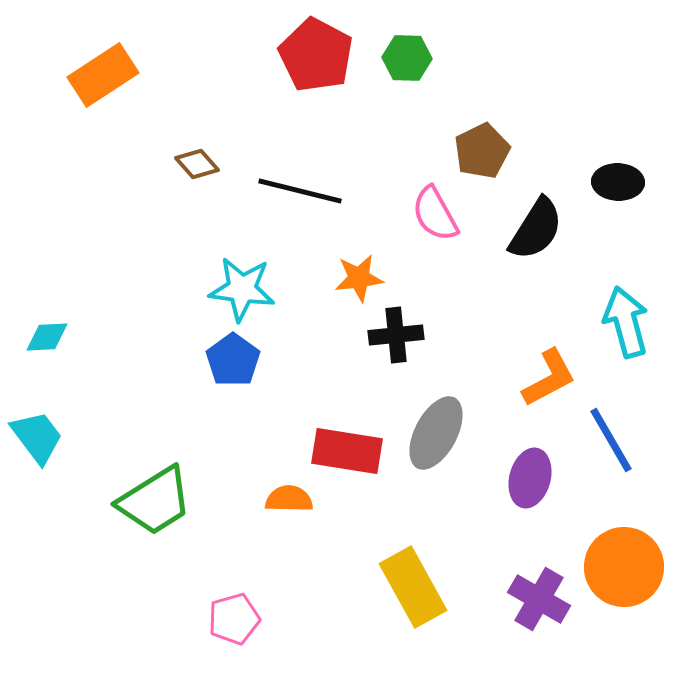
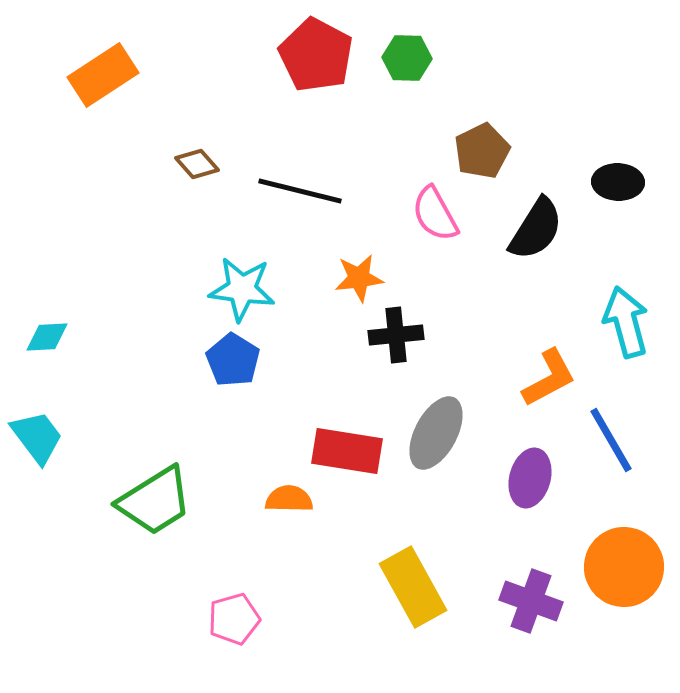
blue pentagon: rotated 4 degrees counterclockwise
purple cross: moved 8 px left, 2 px down; rotated 10 degrees counterclockwise
